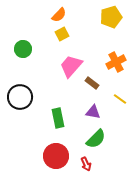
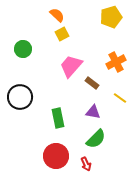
orange semicircle: moved 2 px left; rotated 91 degrees counterclockwise
yellow line: moved 1 px up
